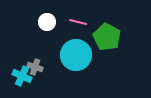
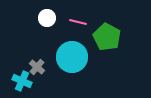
white circle: moved 4 px up
cyan circle: moved 4 px left, 2 px down
gray cross: moved 2 px right; rotated 21 degrees clockwise
cyan cross: moved 5 px down
